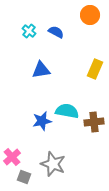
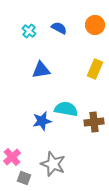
orange circle: moved 5 px right, 10 px down
blue semicircle: moved 3 px right, 4 px up
cyan semicircle: moved 1 px left, 2 px up
gray square: moved 1 px down
